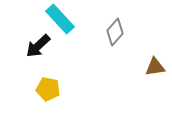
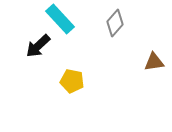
gray diamond: moved 9 px up
brown triangle: moved 1 px left, 5 px up
yellow pentagon: moved 24 px right, 8 px up
